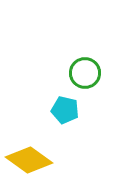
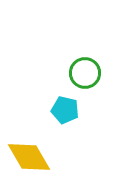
yellow diamond: moved 3 px up; rotated 24 degrees clockwise
